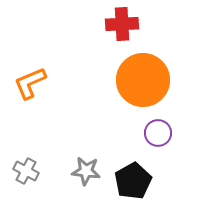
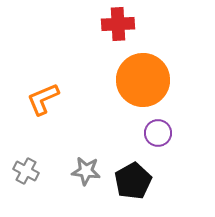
red cross: moved 4 px left
orange L-shape: moved 13 px right, 16 px down
